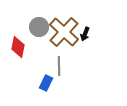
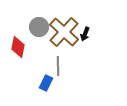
gray line: moved 1 px left
